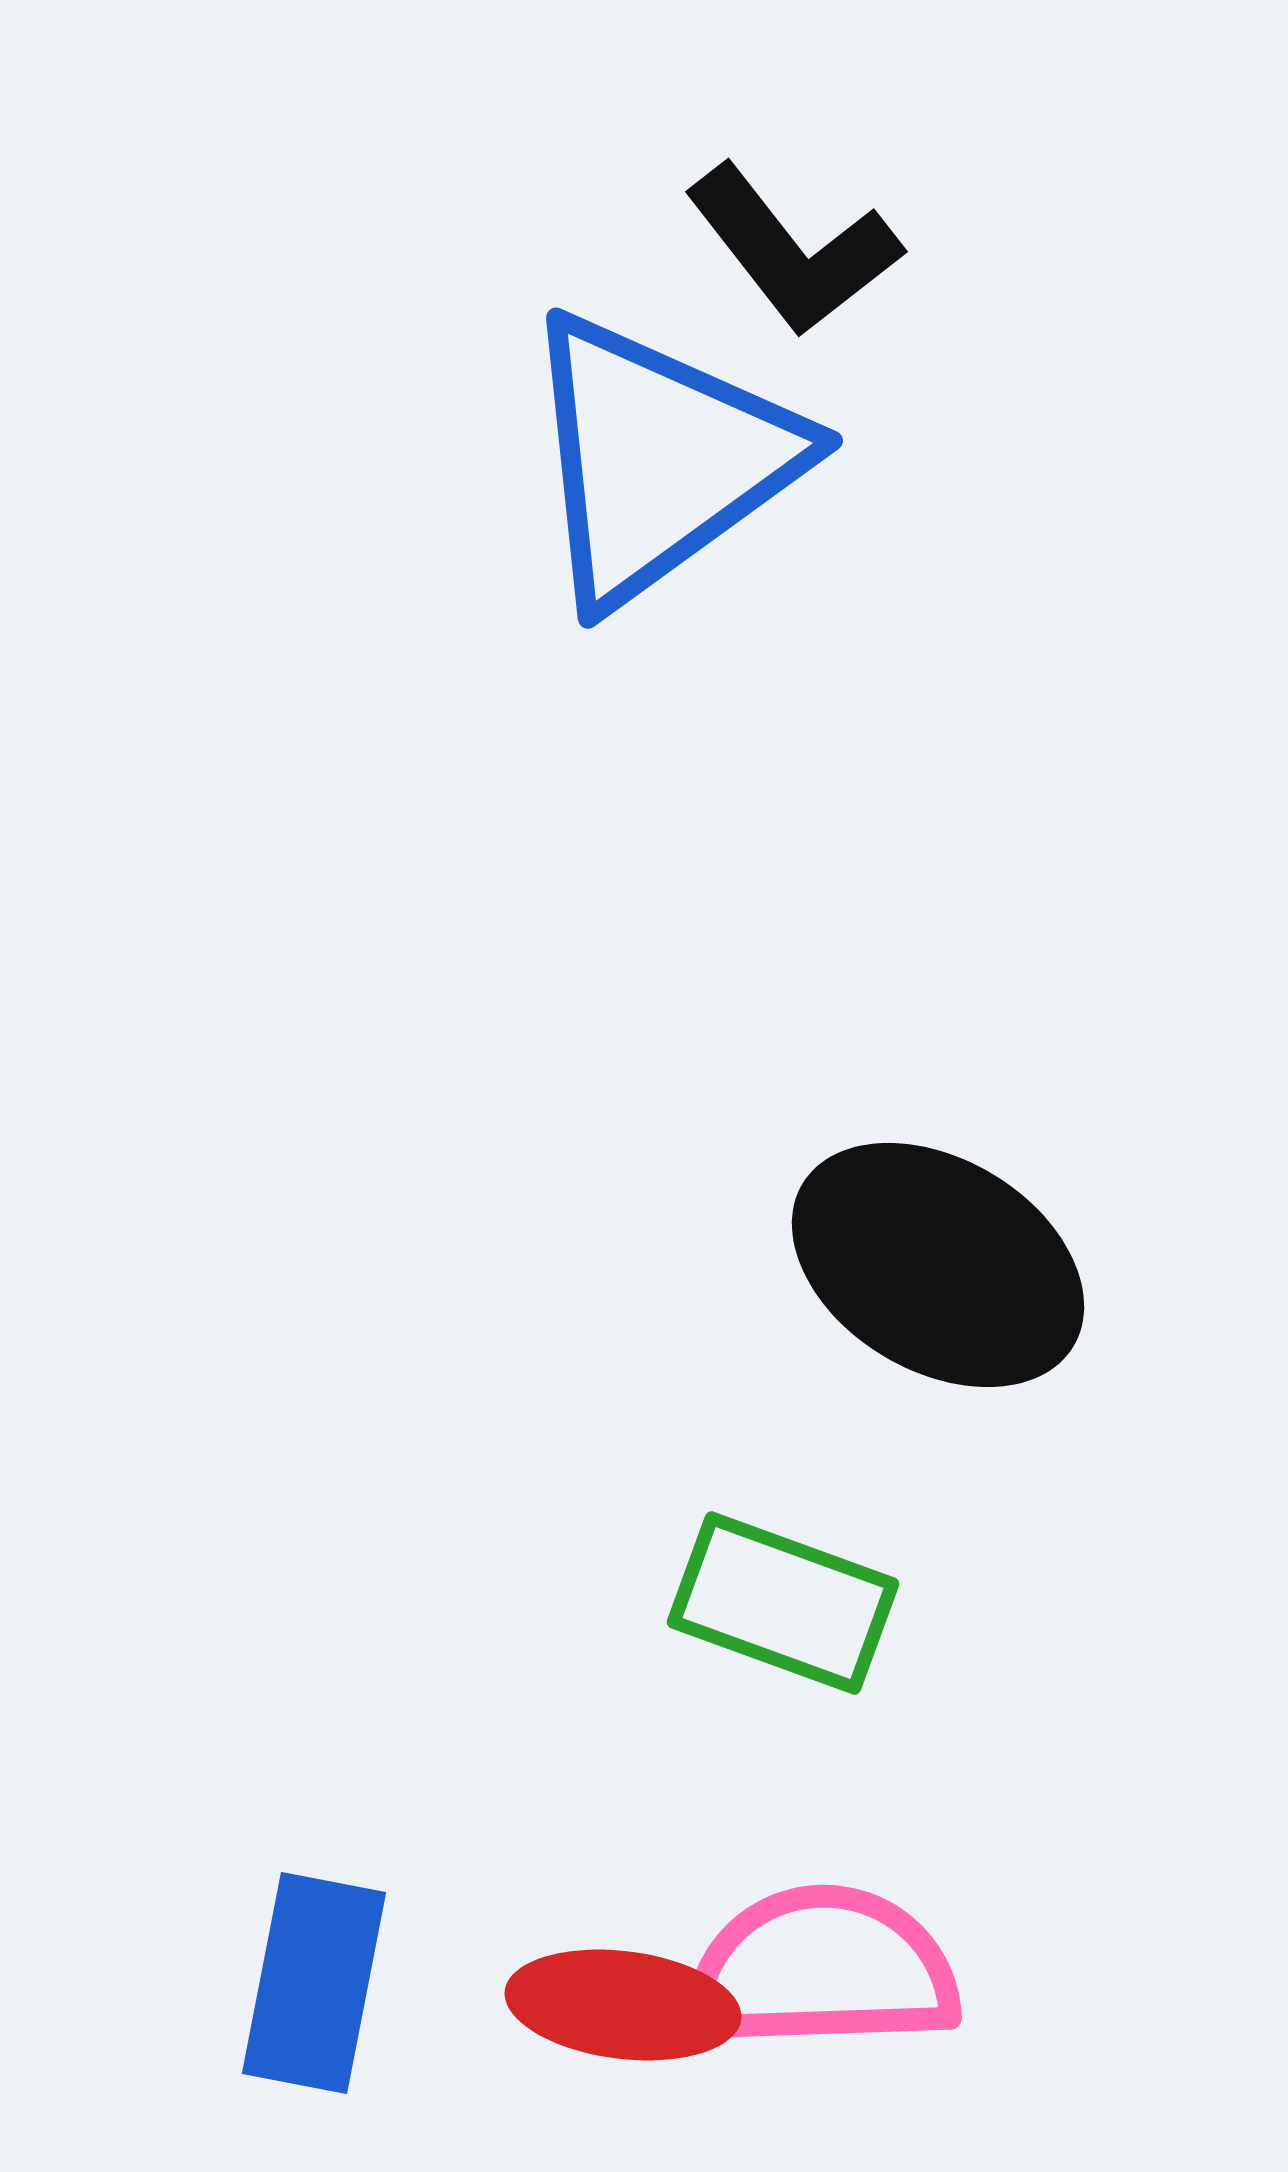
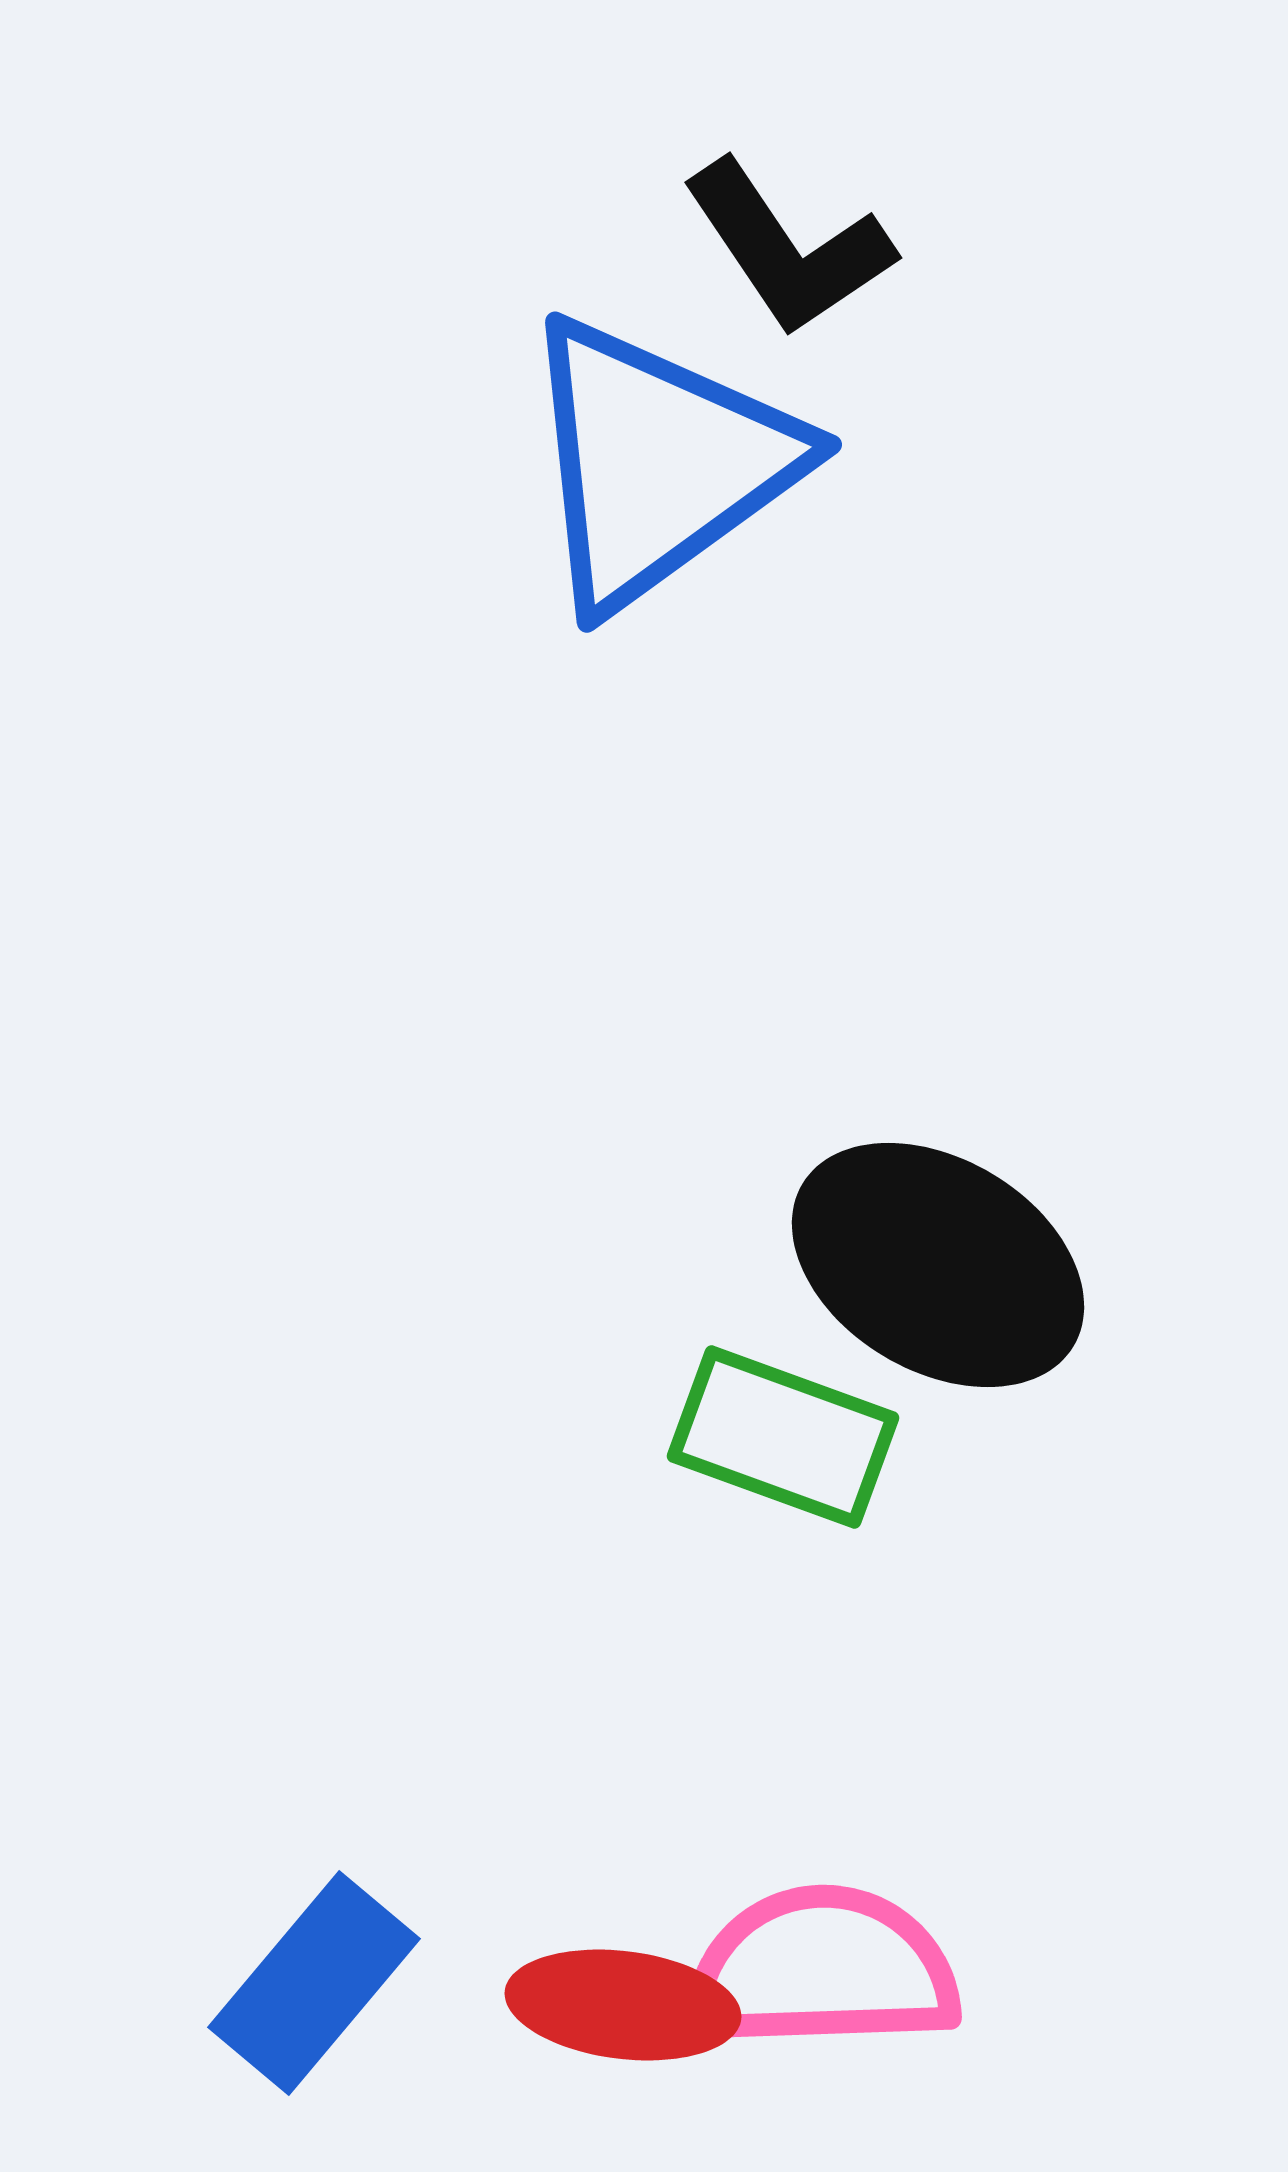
black L-shape: moved 5 px left, 2 px up; rotated 4 degrees clockwise
blue triangle: moved 1 px left, 4 px down
green rectangle: moved 166 px up
blue rectangle: rotated 29 degrees clockwise
